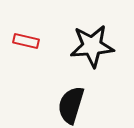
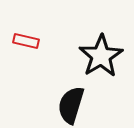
black star: moved 9 px right, 10 px down; rotated 27 degrees counterclockwise
